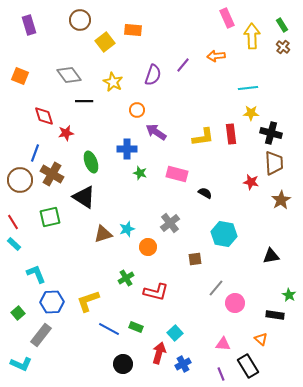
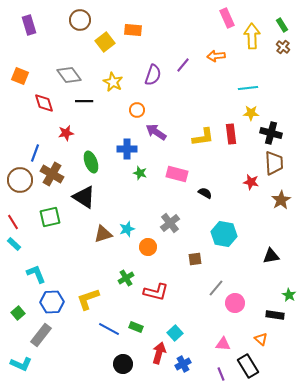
red diamond at (44, 116): moved 13 px up
yellow L-shape at (88, 301): moved 2 px up
